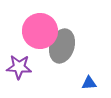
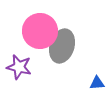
purple star: rotated 10 degrees clockwise
blue triangle: moved 8 px right
